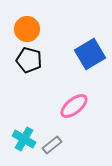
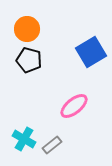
blue square: moved 1 px right, 2 px up
